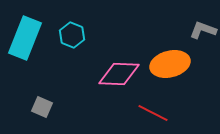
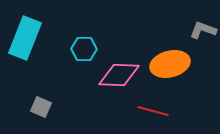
cyan hexagon: moved 12 px right, 14 px down; rotated 20 degrees counterclockwise
pink diamond: moved 1 px down
gray square: moved 1 px left
red line: moved 2 px up; rotated 12 degrees counterclockwise
